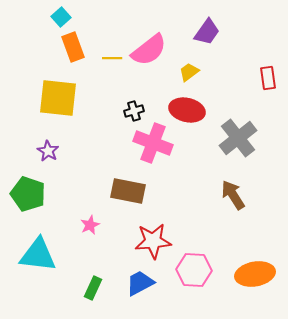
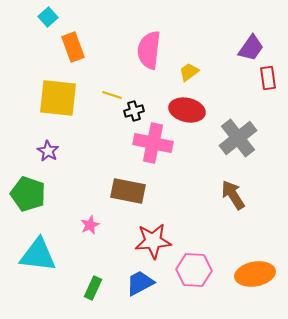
cyan square: moved 13 px left
purple trapezoid: moved 44 px right, 16 px down
pink semicircle: rotated 135 degrees clockwise
yellow line: moved 37 px down; rotated 18 degrees clockwise
pink cross: rotated 9 degrees counterclockwise
